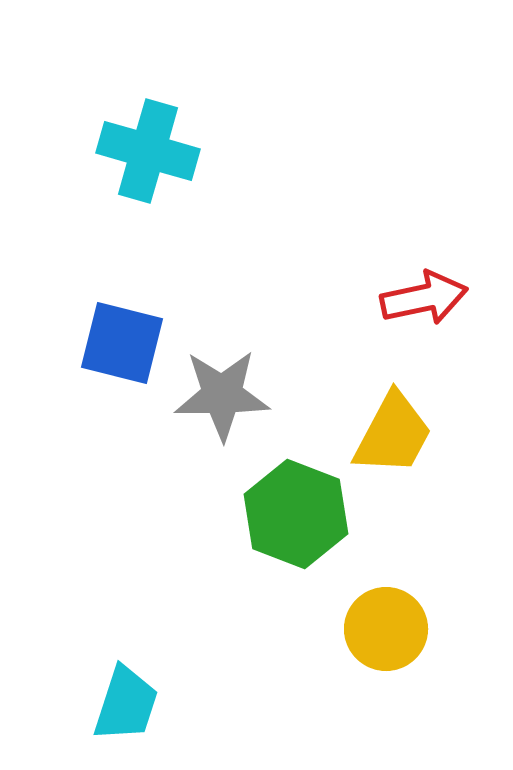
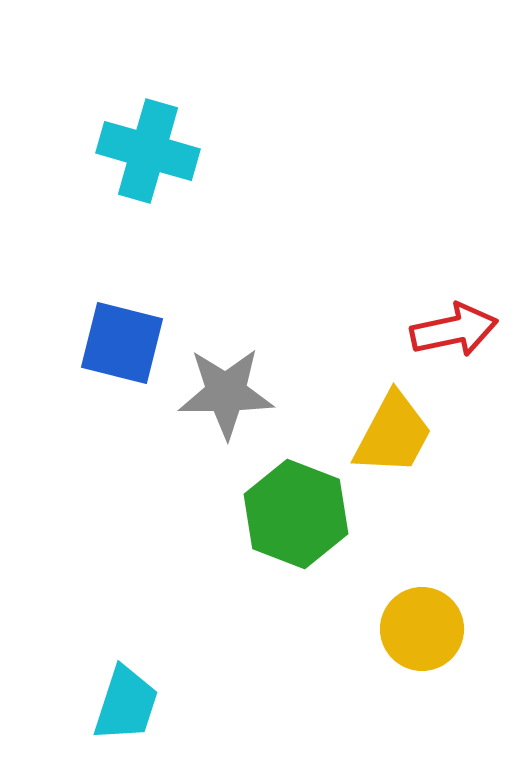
red arrow: moved 30 px right, 32 px down
gray star: moved 4 px right, 2 px up
yellow circle: moved 36 px right
